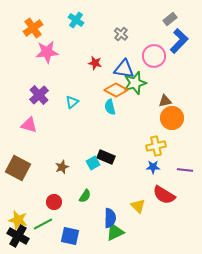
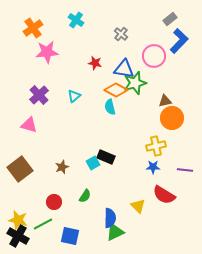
cyan triangle: moved 2 px right, 6 px up
brown square: moved 2 px right, 1 px down; rotated 25 degrees clockwise
